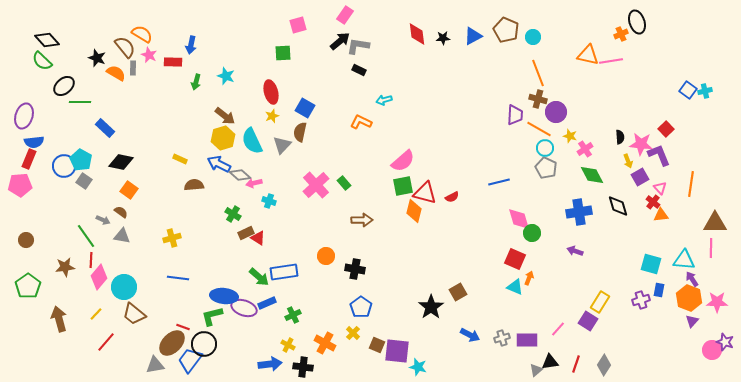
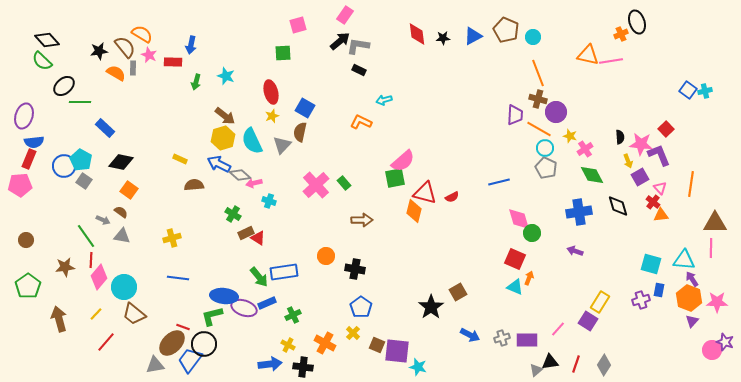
black star at (97, 58): moved 2 px right, 7 px up; rotated 30 degrees counterclockwise
green square at (403, 186): moved 8 px left, 8 px up
green arrow at (259, 277): rotated 10 degrees clockwise
